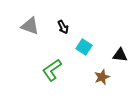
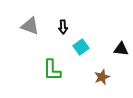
black arrow: rotated 24 degrees clockwise
cyan square: moved 3 px left; rotated 21 degrees clockwise
black triangle: moved 1 px right, 6 px up
green L-shape: rotated 55 degrees counterclockwise
